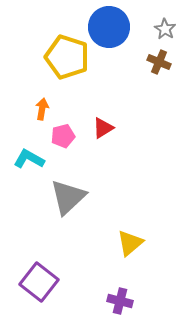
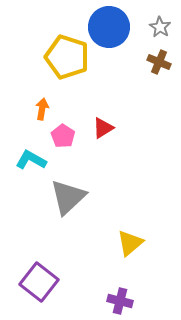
gray star: moved 5 px left, 2 px up
pink pentagon: rotated 25 degrees counterclockwise
cyan L-shape: moved 2 px right, 1 px down
